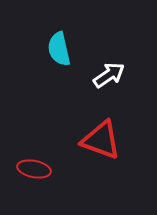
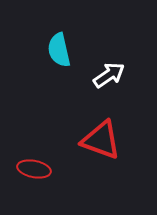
cyan semicircle: moved 1 px down
